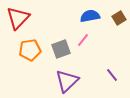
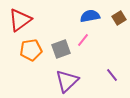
red triangle: moved 2 px right, 2 px down; rotated 10 degrees clockwise
orange pentagon: moved 1 px right
